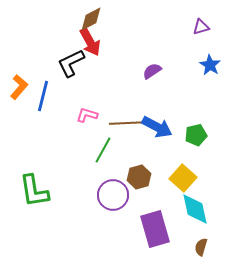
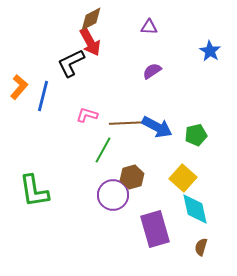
purple triangle: moved 52 px left; rotated 18 degrees clockwise
blue star: moved 14 px up
brown hexagon: moved 7 px left
